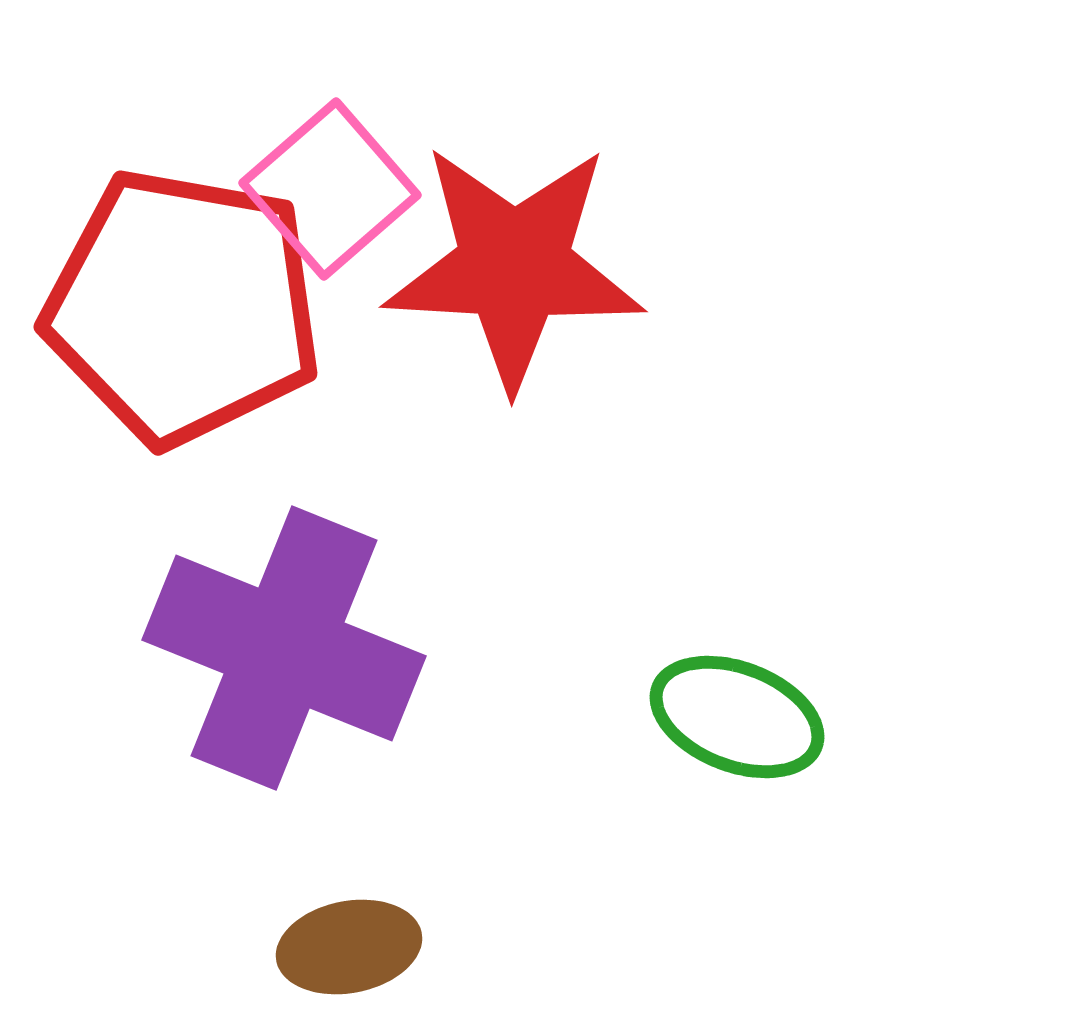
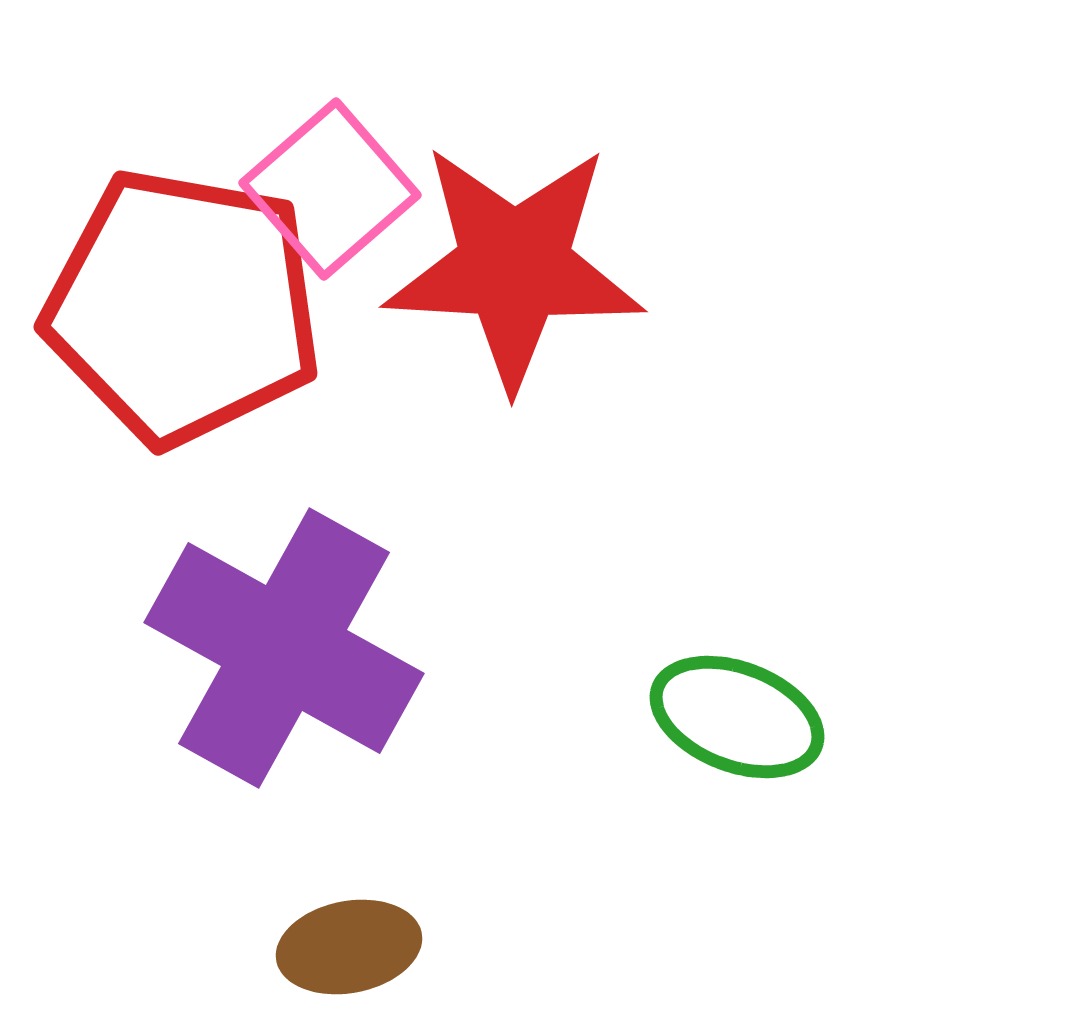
purple cross: rotated 7 degrees clockwise
